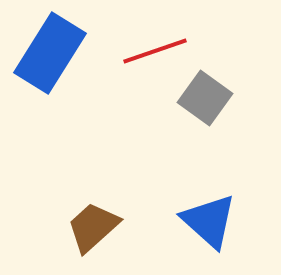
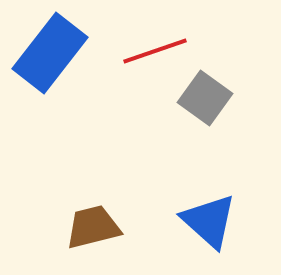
blue rectangle: rotated 6 degrees clockwise
brown trapezoid: rotated 28 degrees clockwise
